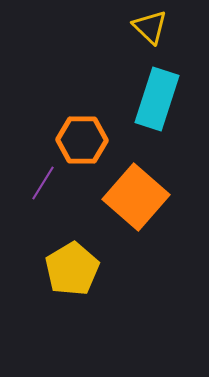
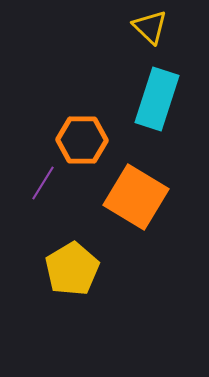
orange square: rotated 10 degrees counterclockwise
